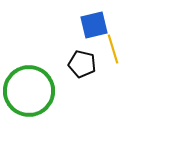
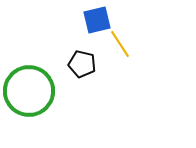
blue square: moved 3 px right, 5 px up
yellow line: moved 7 px right, 5 px up; rotated 16 degrees counterclockwise
